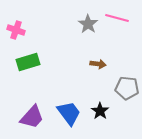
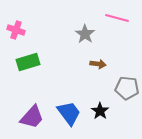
gray star: moved 3 px left, 10 px down
